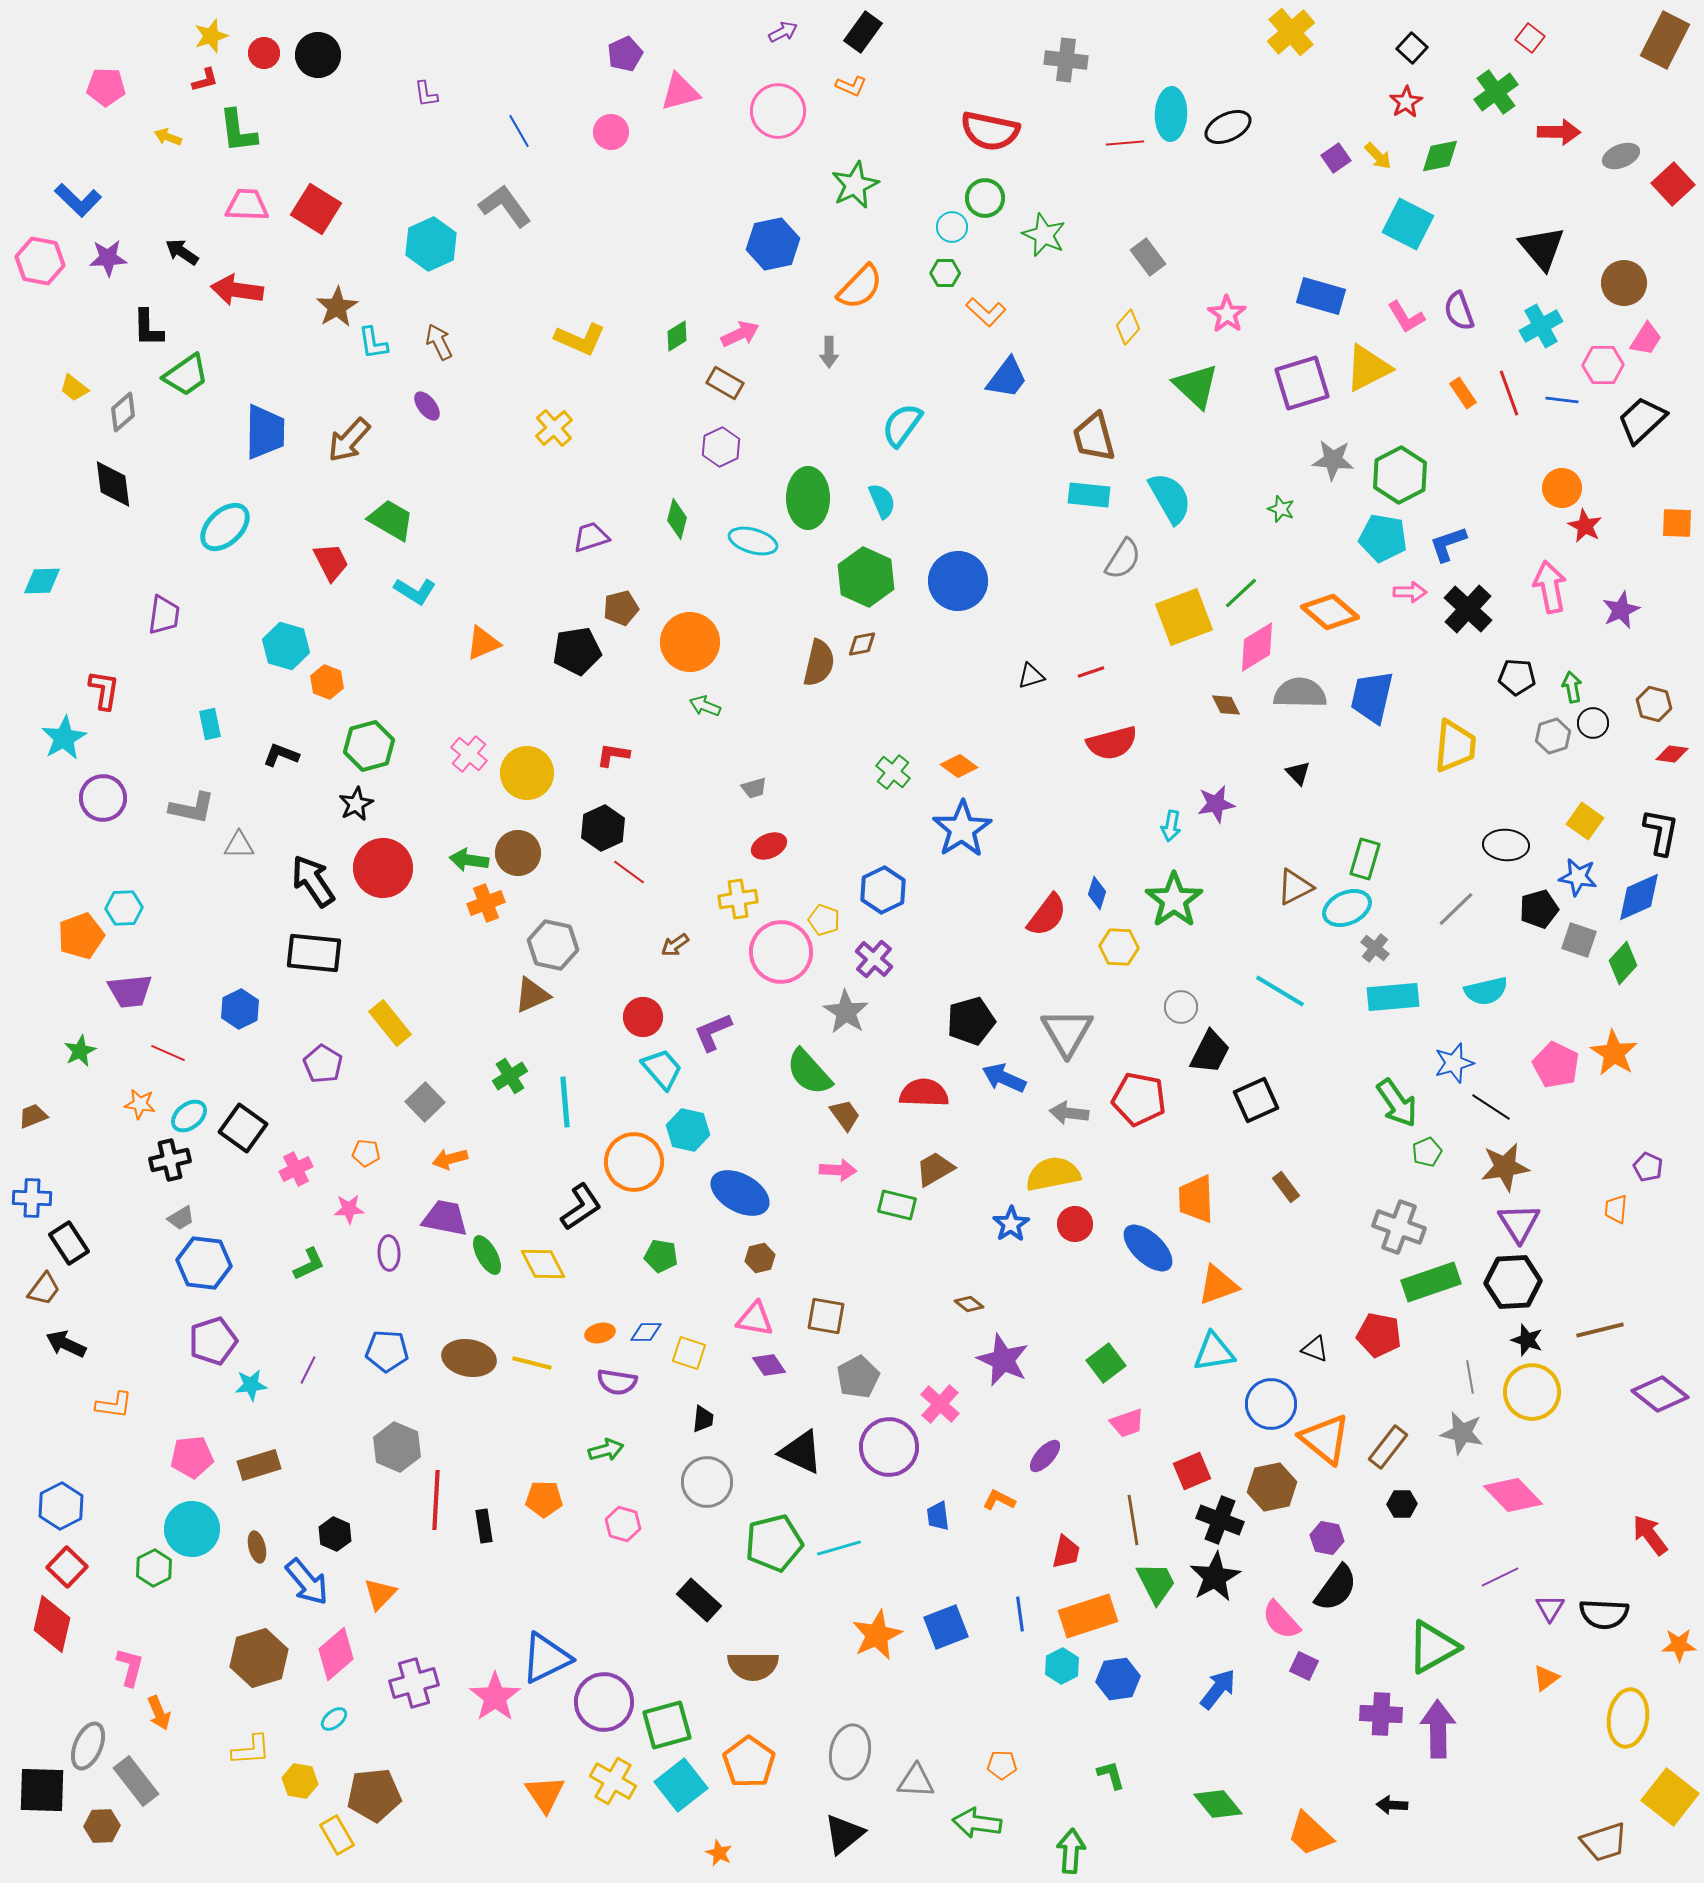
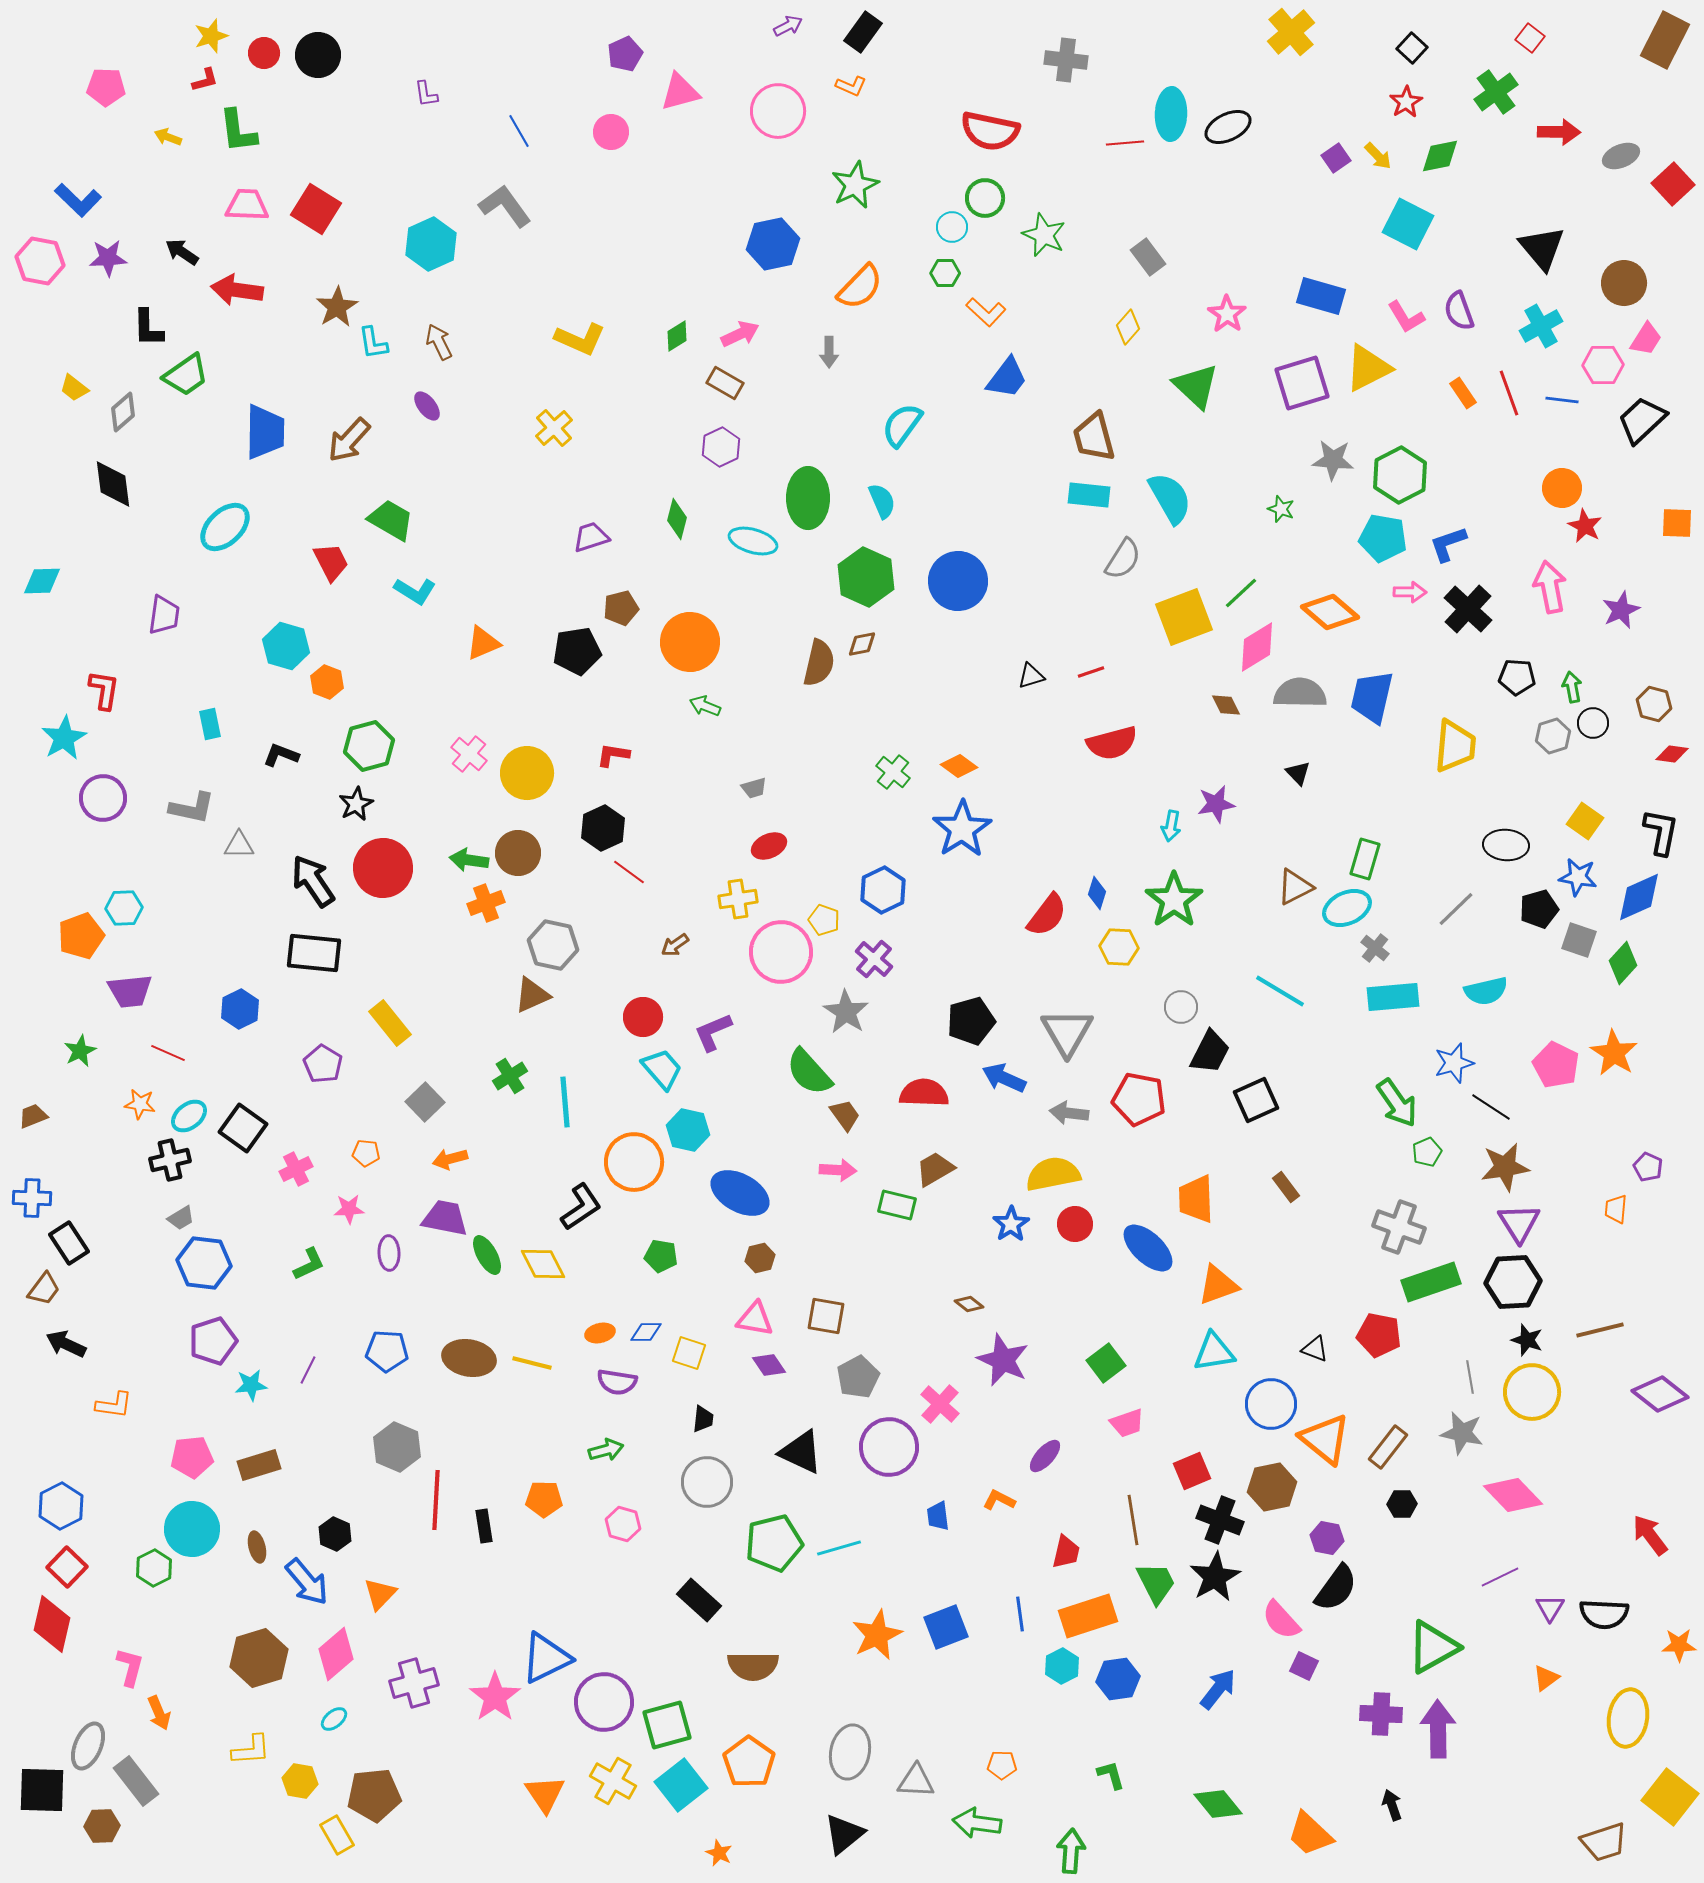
purple arrow at (783, 32): moved 5 px right, 6 px up
black arrow at (1392, 1805): rotated 68 degrees clockwise
